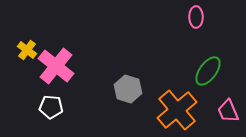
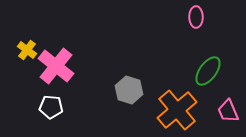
gray hexagon: moved 1 px right, 1 px down
